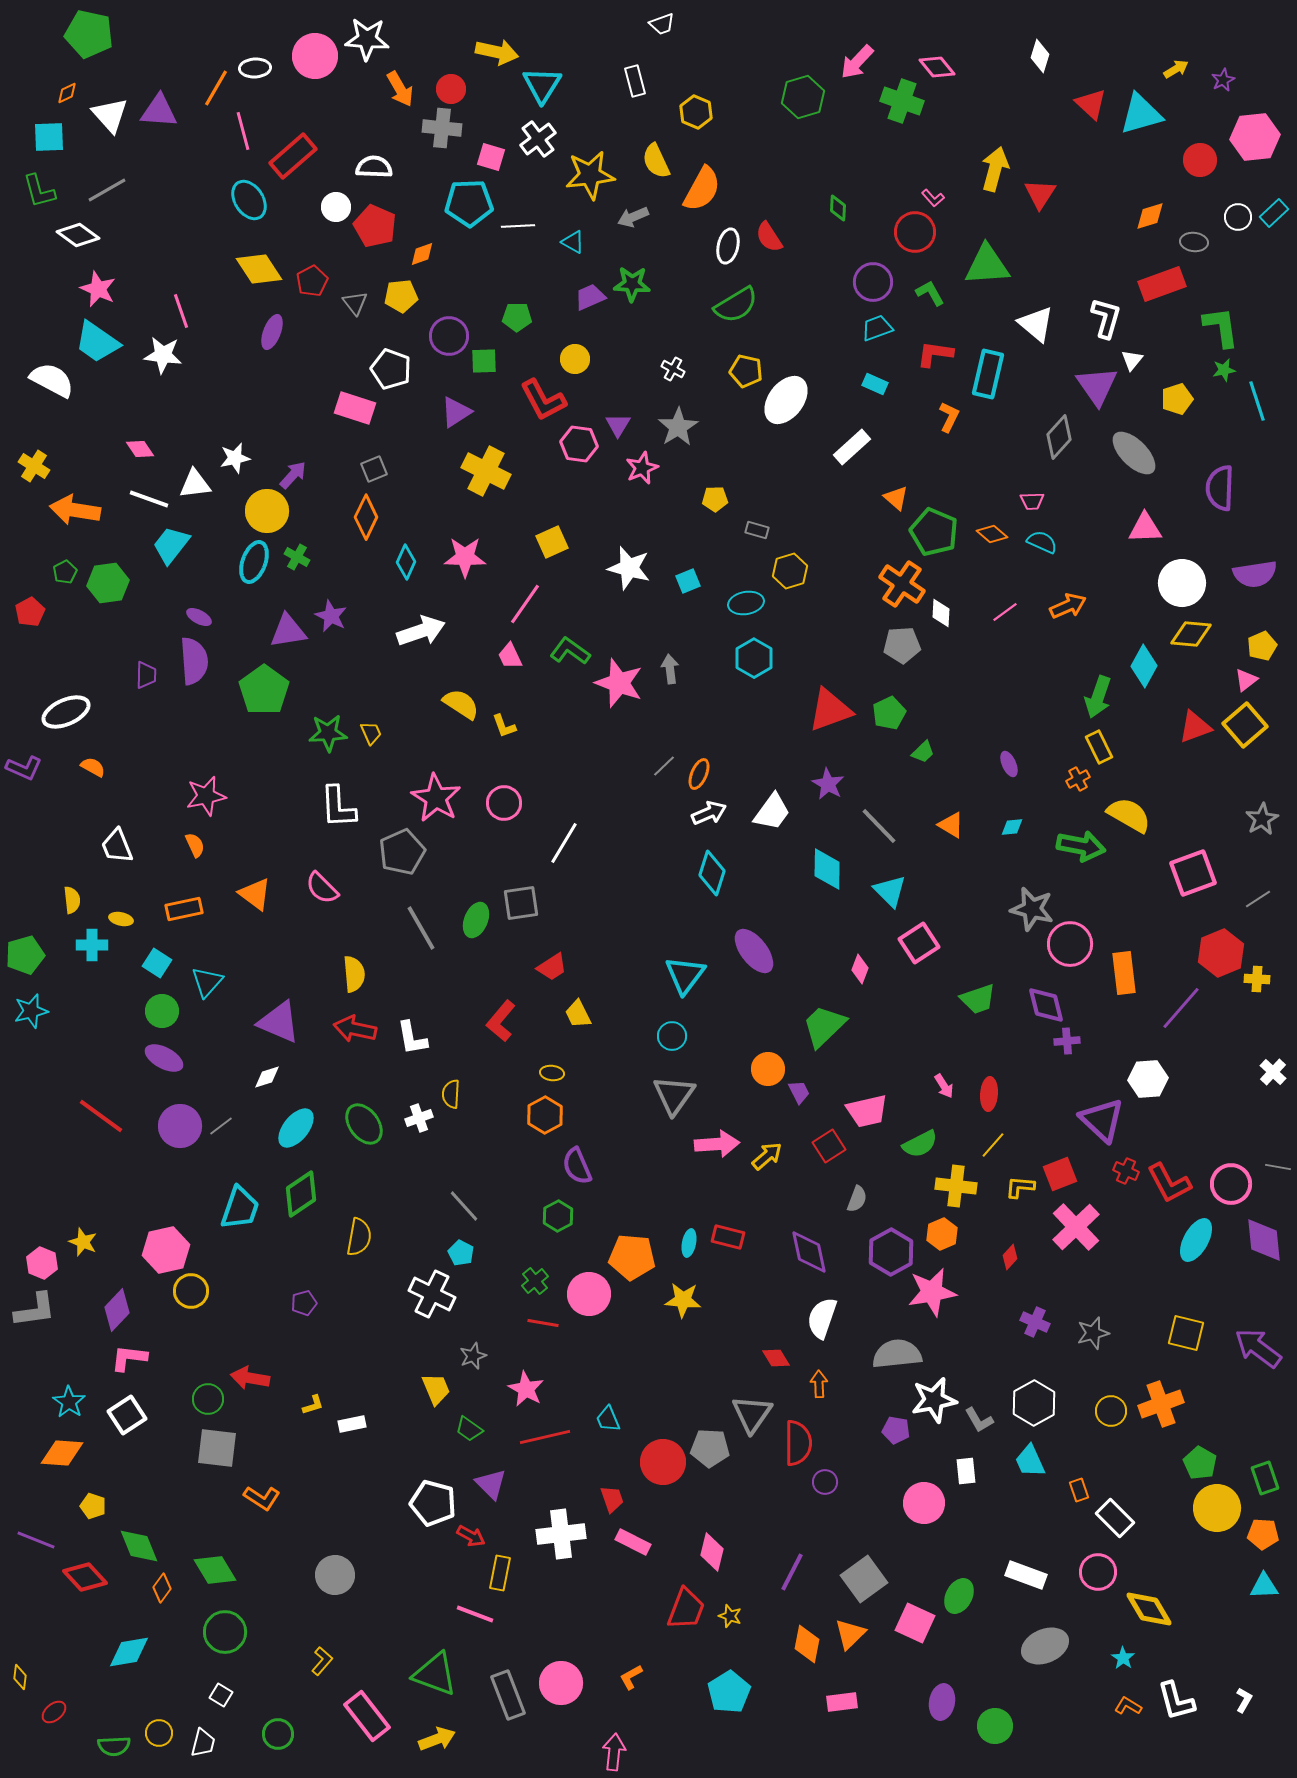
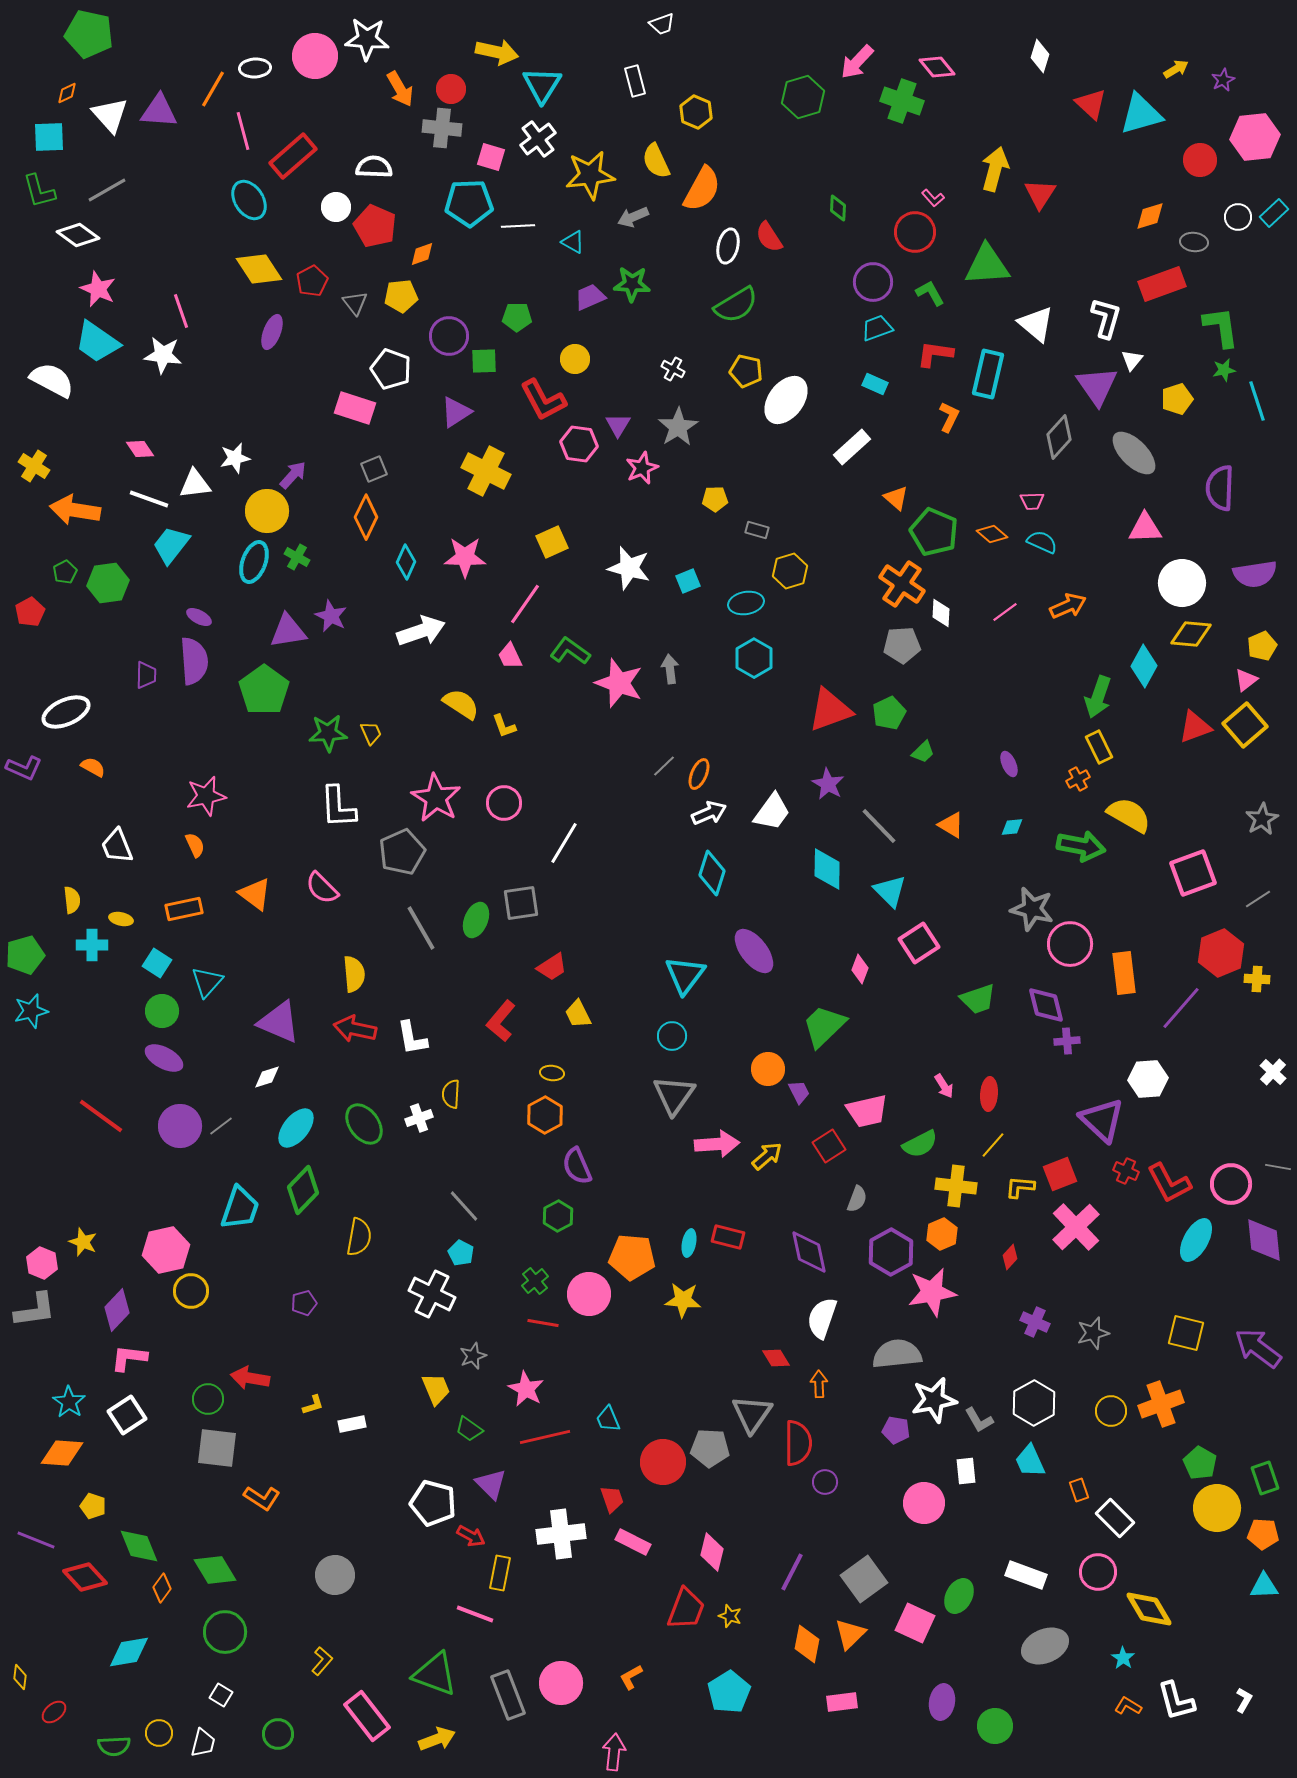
orange line at (216, 88): moved 3 px left, 1 px down
green diamond at (301, 1194): moved 2 px right, 4 px up; rotated 12 degrees counterclockwise
